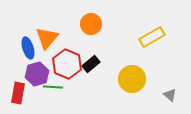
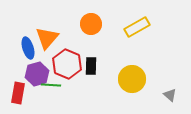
yellow rectangle: moved 15 px left, 10 px up
black rectangle: moved 2 px down; rotated 48 degrees counterclockwise
green line: moved 2 px left, 2 px up
